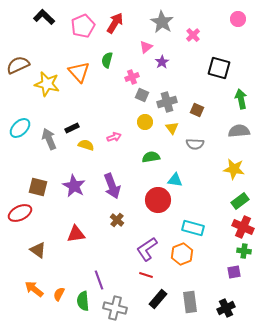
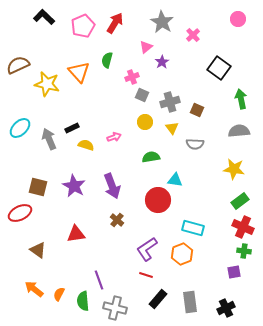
black square at (219, 68): rotated 20 degrees clockwise
gray cross at (167, 102): moved 3 px right
